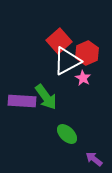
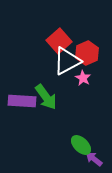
green ellipse: moved 14 px right, 11 px down
